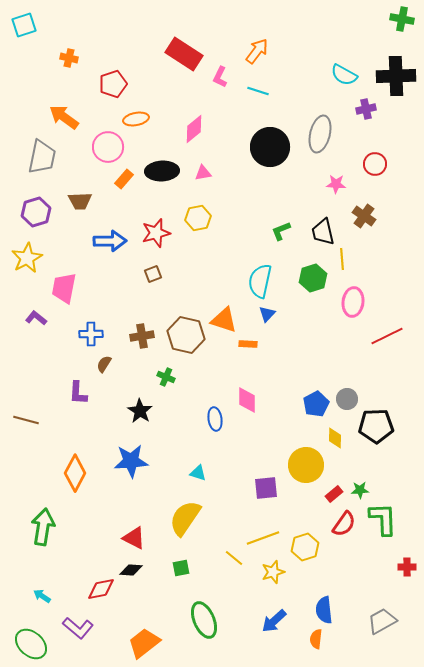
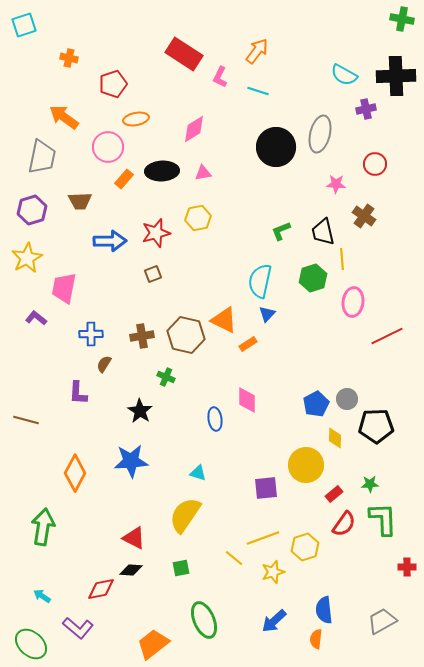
pink diamond at (194, 129): rotated 8 degrees clockwise
black circle at (270, 147): moved 6 px right
purple hexagon at (36, 212): moved 4 px left, 2 px up
orange triangle at (224, 320): rotated 8 degrees clockwise
orange rectangle at (248, 344): rotated 36 degrees counterclockwise
green star at (360, 490): moved 10 px right, 6 px up
yellow semicircle at (185, 518): moved 3 px up
orange trapezoid at (144, 643): moved 9 px right, 1 px down
